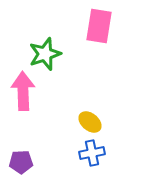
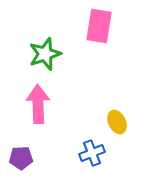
pink arrow: moved 15 px right, 13 px down
yellow ellipse: moved 27 px right; rotated 25 degrees clockwise
blue cross: rotated 10 degrees counterclockwise
purple pentagon: moved 4 px up
